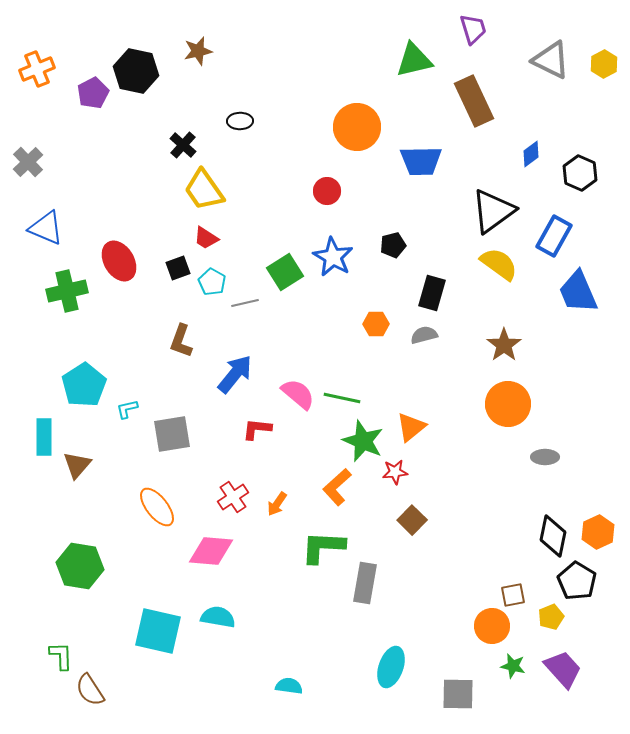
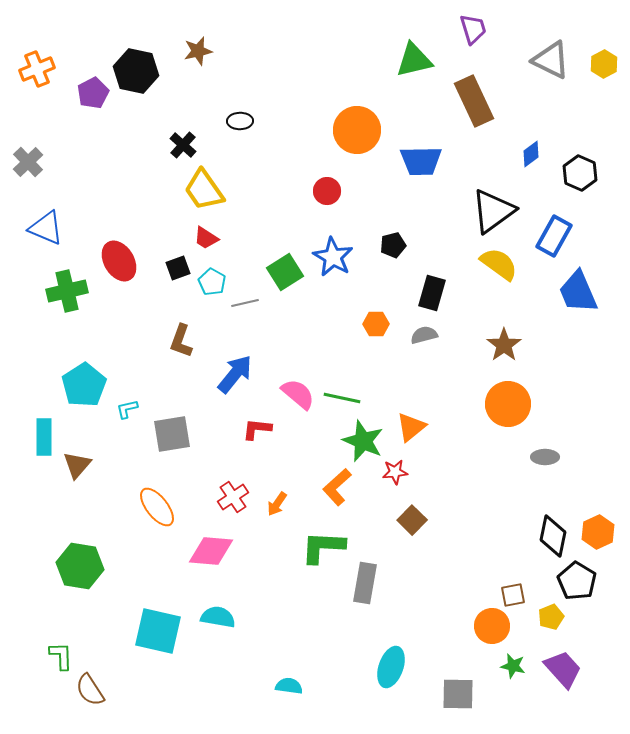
orange circle at (357, 127): moved 3 px down
